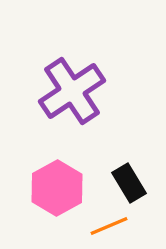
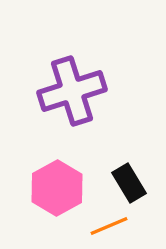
purple cross: rotated 16 degrees clockwise
